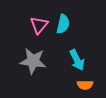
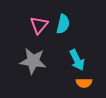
orange semicircle: moved 1 px left, 2 px up
